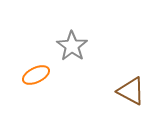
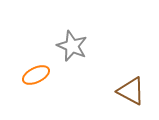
gray star: rotated 12 degrees counterclockwise
